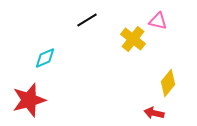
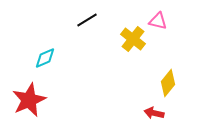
red star: rotated 8 degrees counterclockwise
